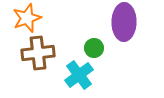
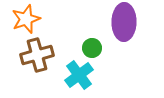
orange star: moved 1 px left, 1 px down
green circle: moved 2 px left
brown cross: moved 1 px left, 2 px down; rotated 8 degrees counterclockwise
